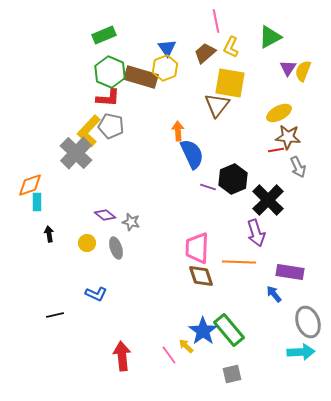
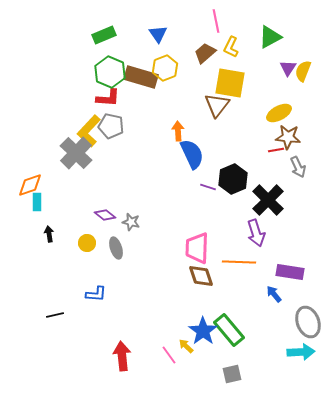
blue triangle at (167, 48): moved 9 px left, 14 px up
blue L-shape at (96, 294): rotated 20 degrees counterclockwise
